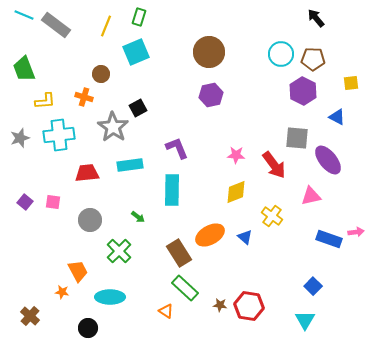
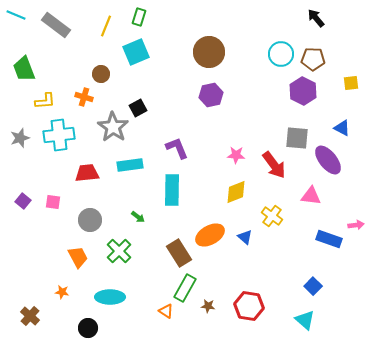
cyan line at (24, 15): moved 8 px left
blue triangle at (337, 117): moved 5 px right, 11 px down
pink triangle at (311, 196): rotated 20 degrees clockwise
purple square at (25, 202): moved 2 px left, 1 px up
pink arrow at (356, 232): moved 7 px up
orange trapezoid at (78, 271): moved 14 px up
green rectangle at (185, 288): rotated 76 degrees clockwise
brown star at (220, 305): moved 12 px left, 1 px down
cyan triangle at (305, 320): rotated 20 degrees counterclockwise
